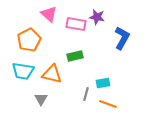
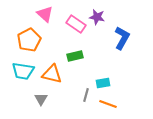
pink triangle: moved 4 px left
pink rectangle: rotated 24 degrees clockwise
gray line: moved 1 px down
